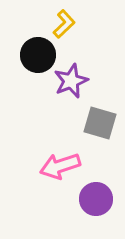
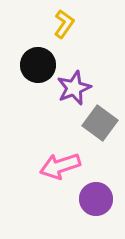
yellow L-shape: rotated 12 degrees counterclockwise
black circle: moved 10 px down
purple star: moved 3 px right, 7 px down
gray square: rotated 20 degrees clockwise
